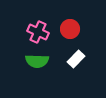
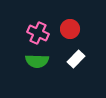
pink cross: moved 1 px down
